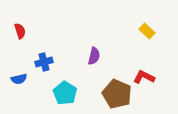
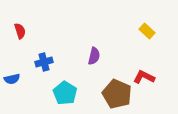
blue semicircle: moved 7 px left
